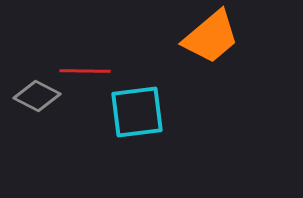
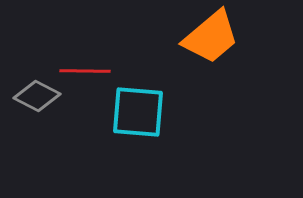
cyan square: moved 1 px right; rotated 12 degrees clockwise
